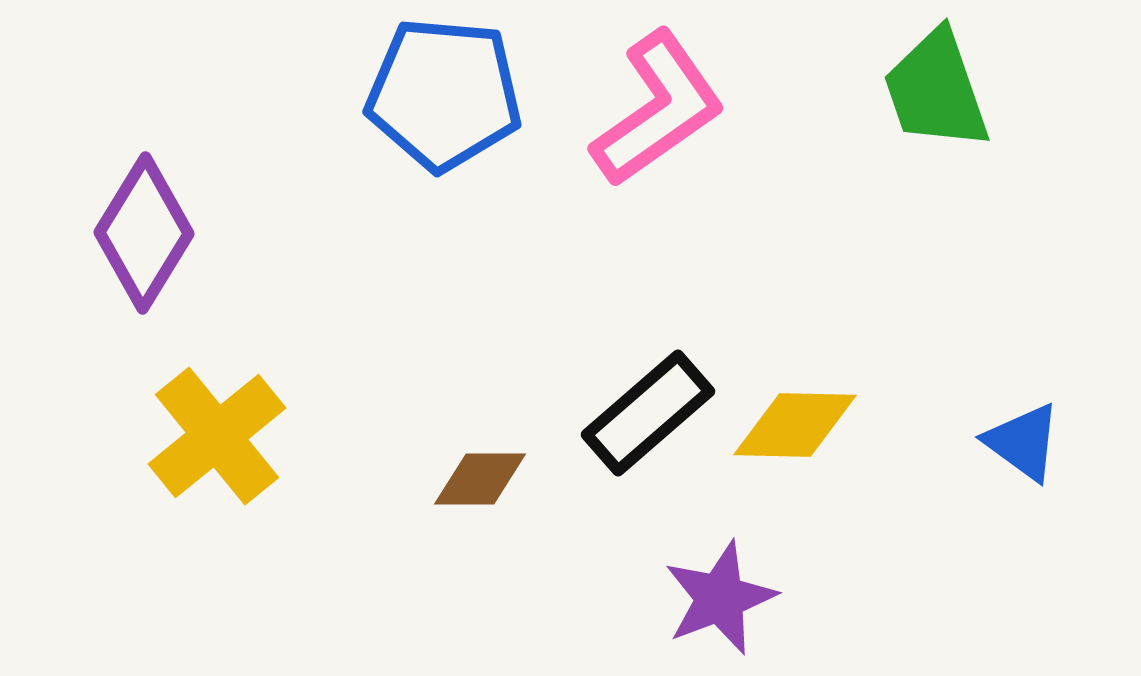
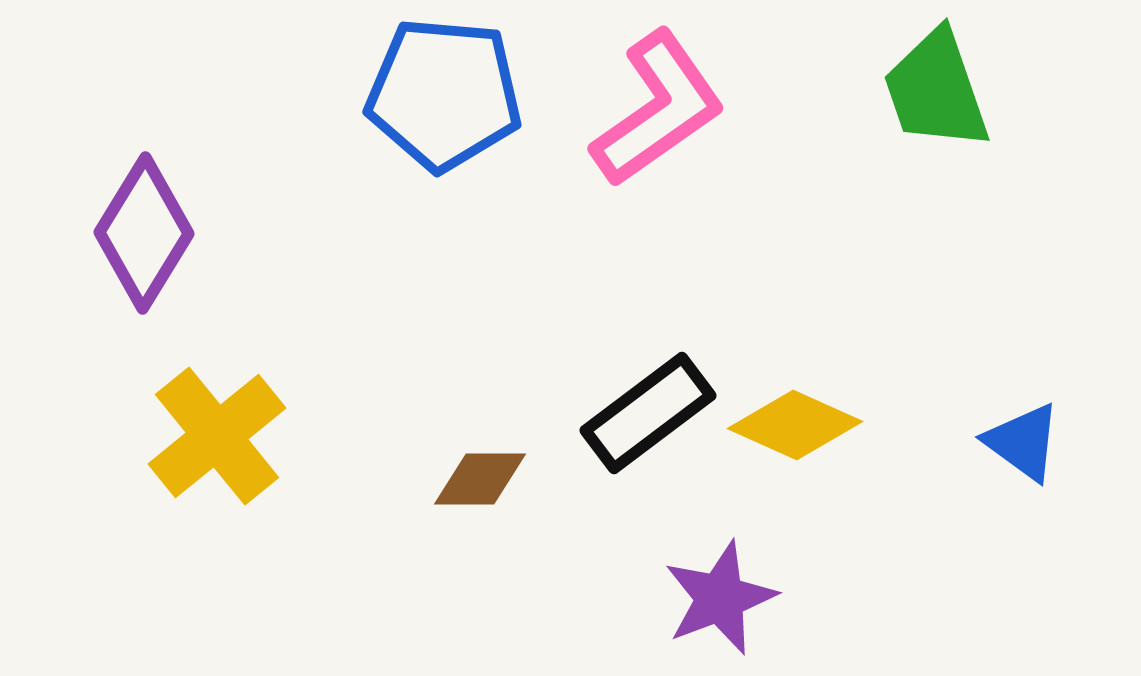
black rectangle: rotated 4 degrees clockwise
yellow diamond: rotated 23 degrees clockwise
